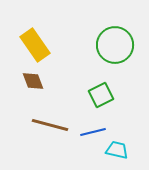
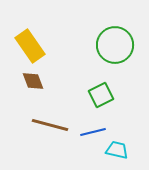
yellow rectangle: moved 5 px left, 1 px down
